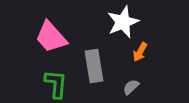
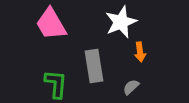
white star: moved 2 px left
pink trapezoid: moved 13 px up; rotated 12 degrees clockwise
orange arrow: rotated 36 degrees counterclockwise
